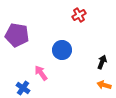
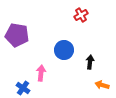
red cross: moved 2 px right
blue circle: moved 2 px right
black arrow: moved 12 px left; rotated 16 degrees counterclockwise
pink arrow: rotated 42 degrees clockwise
orange arrow: moved 2 px left
